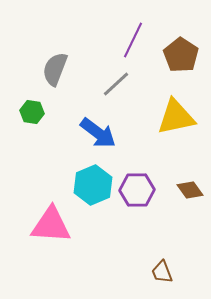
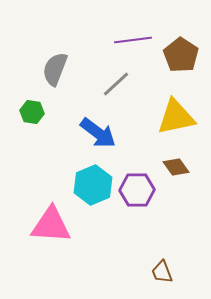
purple line: rotated 57 degrees clockwise
brown diamond: moved 14 px left, 23 px up
